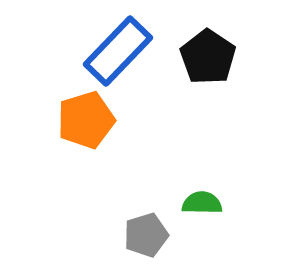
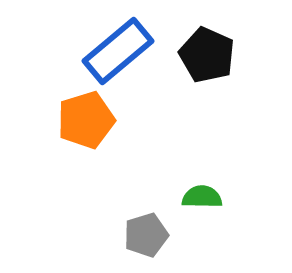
blue rectangle: rotated 6 degrees clockwise
black pentagon: moved 1 px left, 2 px up; rotated 10 degrees counterclockwise
green semicircle: moved 6 px up
